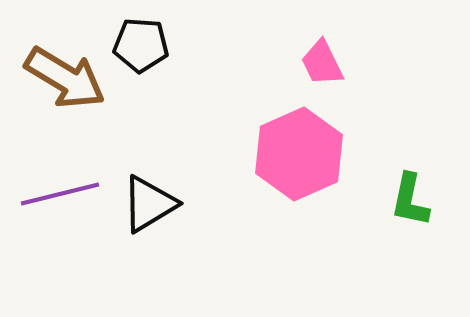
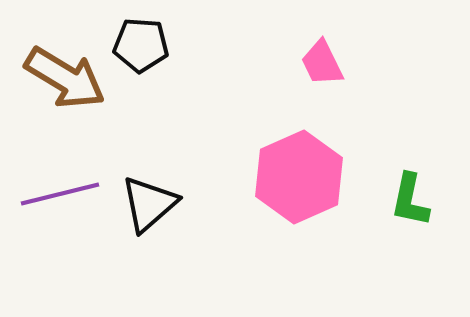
pink hexagon: moved 23 px down
black triangle: rotated 10 degrees counterclockwise
